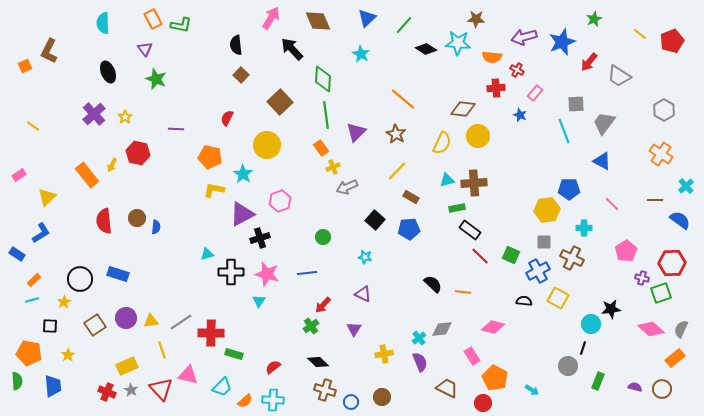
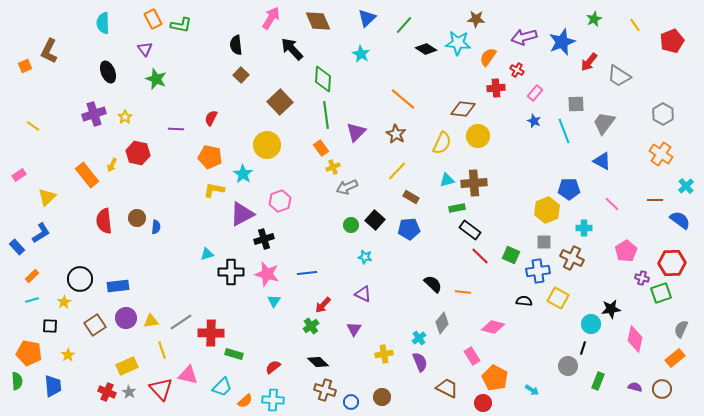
yellow line at (640, 34): moved 5 px left, 9 px up; rotated 16 degrees clockwise
orange semicircle at (492, 57): moved 4 px left; rotated 120 degrees clockwise
gray hexagon at (664, 110): moved 1 px left, 4 px down
purple cross at (94, 114): rotated 25 degrees clockwise
blue star at (520, 115): moved 14 px right, 6 px down
red semicircle at (227, 118): moved 16 px left
yellow hexagon at (547, 210): rotated 15 degrees counterclockwise
green circle at (323, 237): moved 28 px right, 12 px up
black cross at (260, 238): moved 4 px right, 1 px down
blue rectangle at (17, 254): moved 7 px up; rotated 14 degrees clockwise
blue cross at (538, 271): rotated 20 degrees clockwise
blue rectangle at (118, 274): moved 12 px down; rotated 25 degrees counterclockwise
orange rectangle at (34, 280): moved 2 px left, 4 px up
cyan triangle at (259, 301): moved 15 px right
gray diamond at (442, 329): moved 6 px up; rotated 45 degrees counterclockwise
pink diamond at (651, 329): moved 16 px left, 10 px down; rotated 60 degrees clockwise
gray star at (131, 390): moved 2 px left, 2 px down
